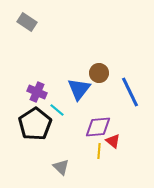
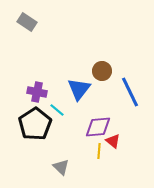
brown circle: moved 3 px right, 2 px up
purple cross: rotated 12 degrees counterclockwise
